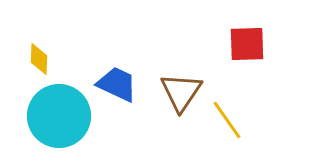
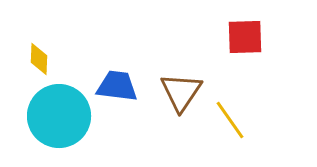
red square: moved 2 px left, 7 px up
blue trapezoid: moved 2 px down; rotated 18 degrees counterclockwise
yellow line: moved 3 px right
